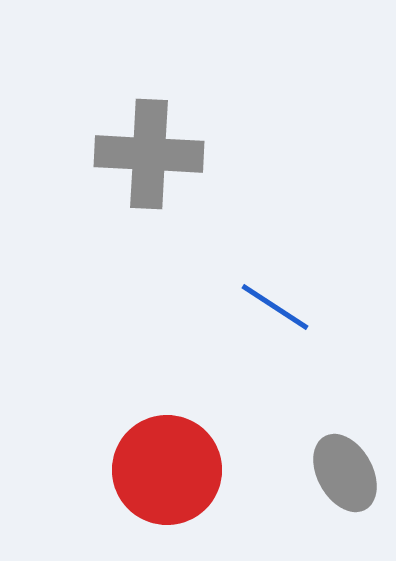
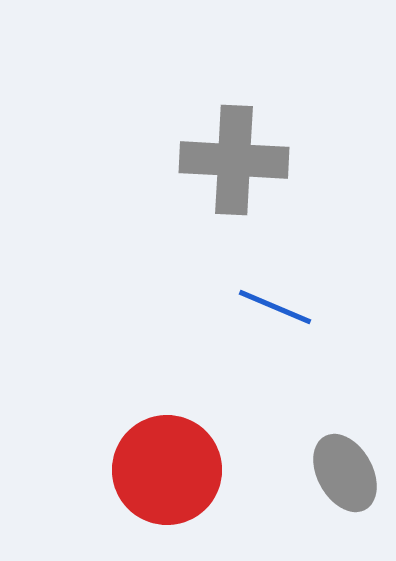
gray cross: moved 85 px right, 6 px down
blue line: rotated 10 degrees counterclockwise
